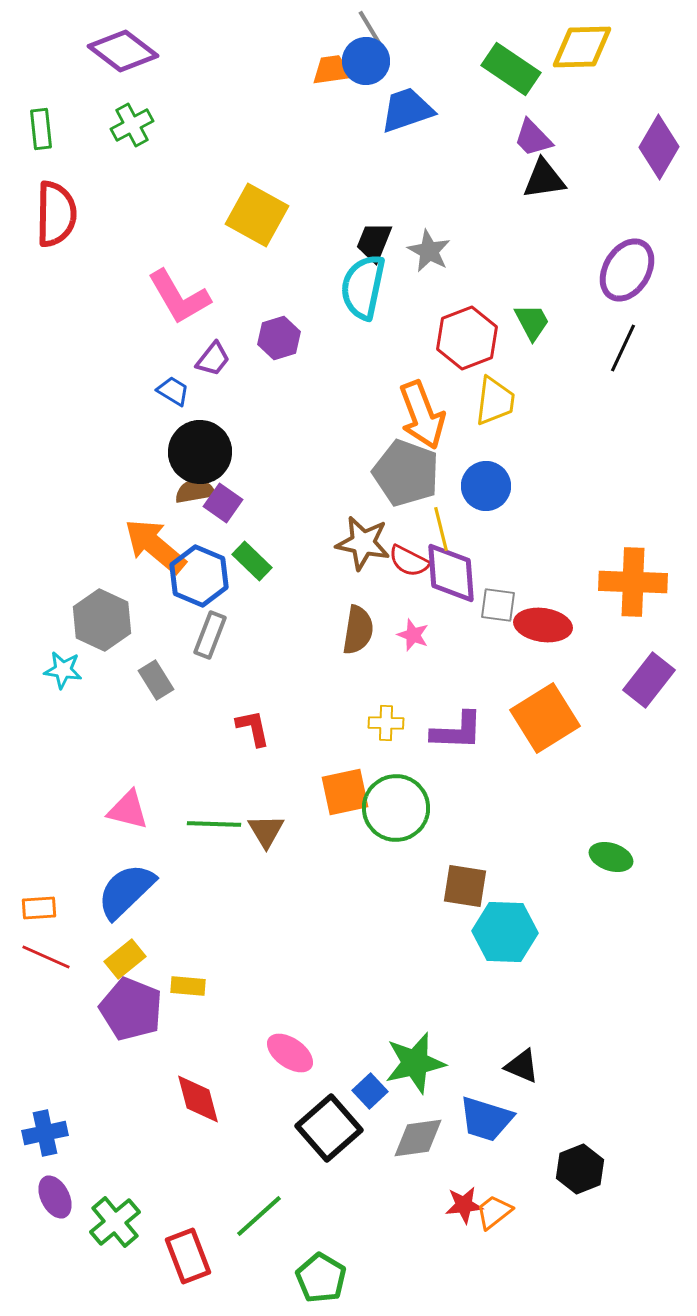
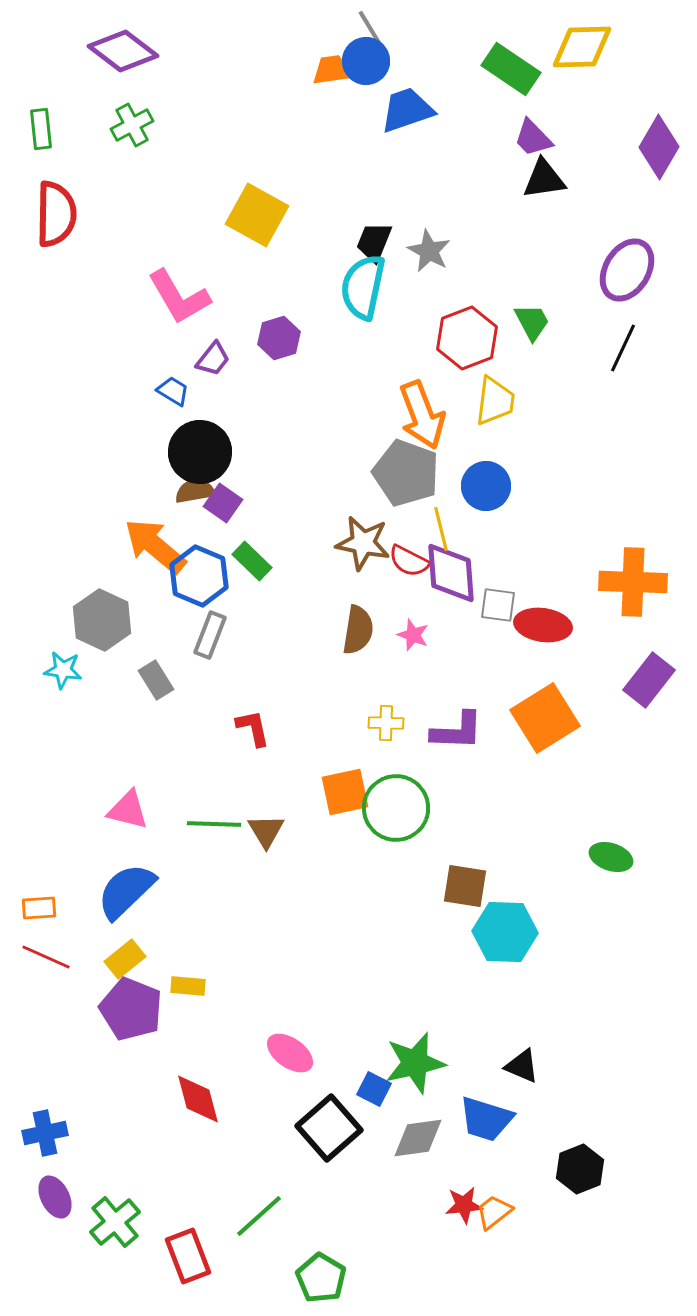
blue square at (370, 1091): moved 4 px right, 2 px up; rotated 20 degrees counterclockwise
